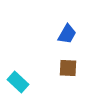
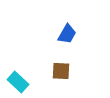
brown square: moved 7 px left, 3 px down
